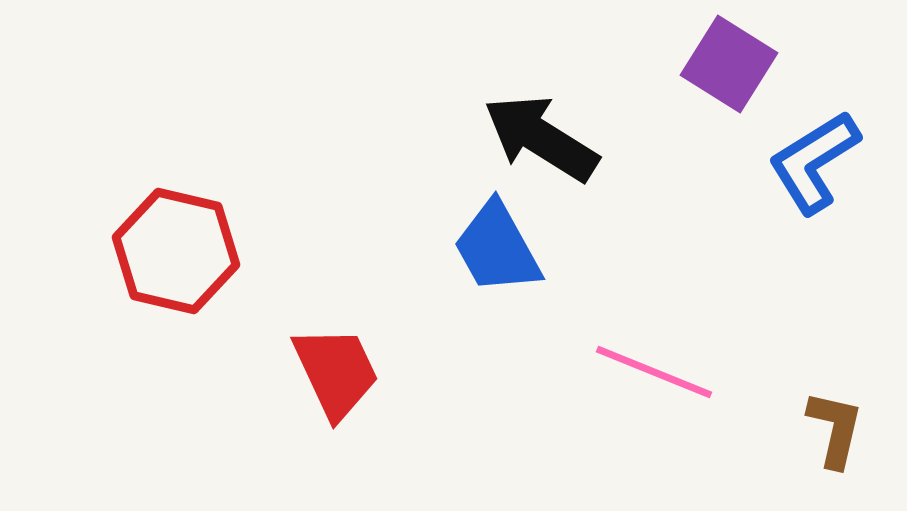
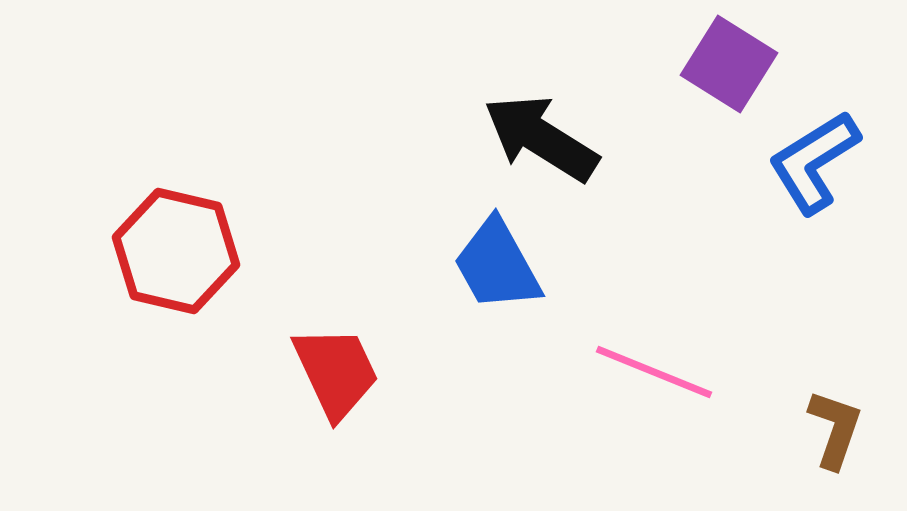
blue trapezoid: moved 17 px down
brown L-shape: rotated 6 degrees clockwise
